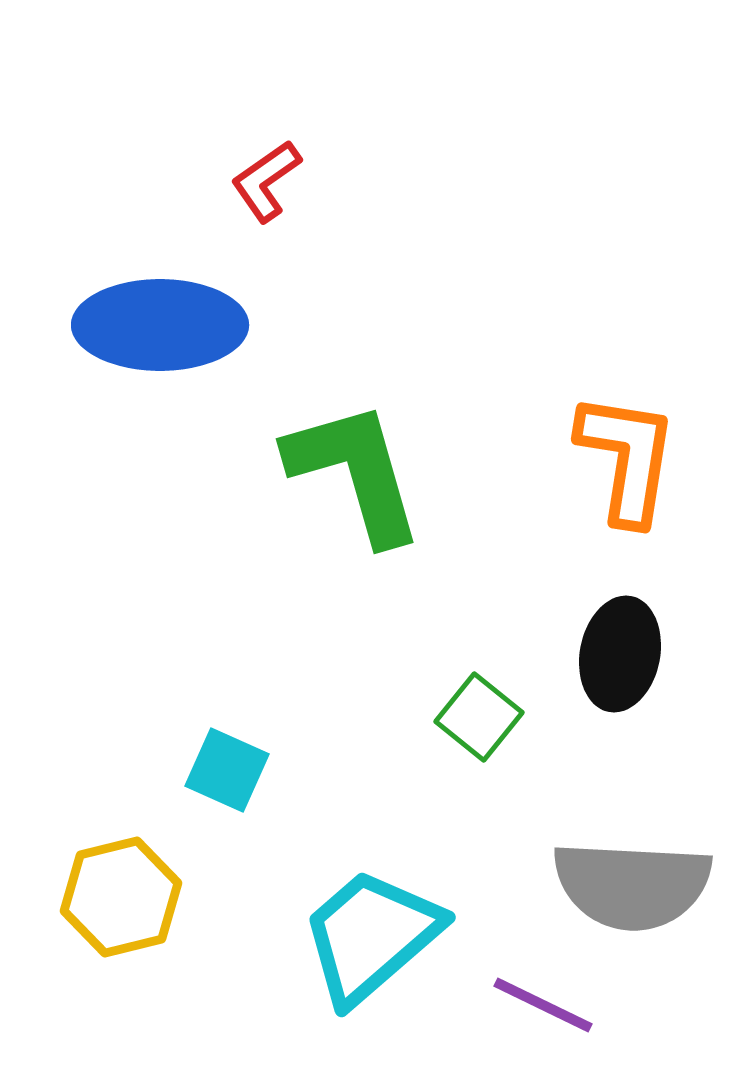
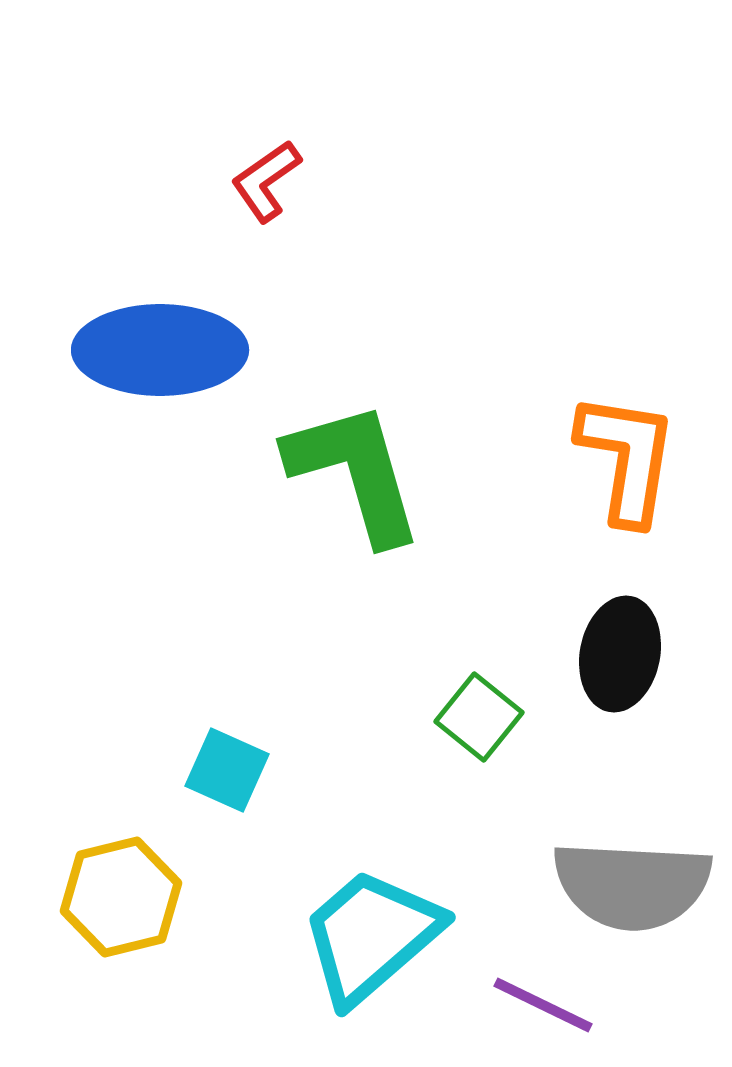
blue ellipse: moved 25 px down
